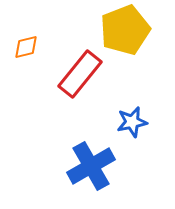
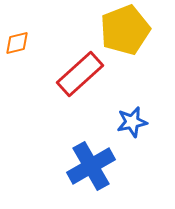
orange diamond: moved 9 px left, 4 px up
red rectangle: rotated 9 degrees clockwise
